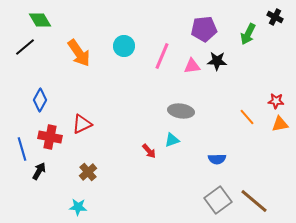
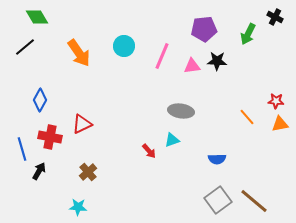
green diamond: moved 3 px left, 3 px up
